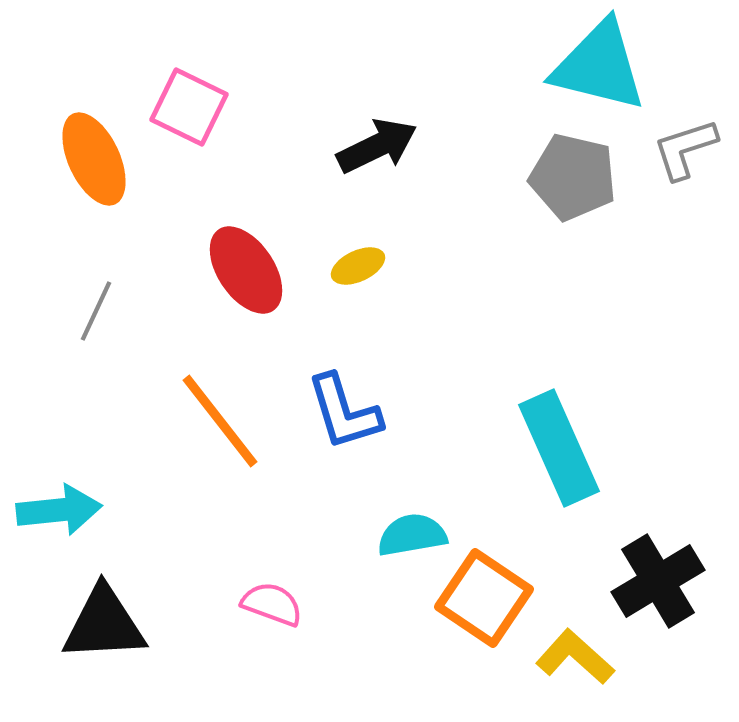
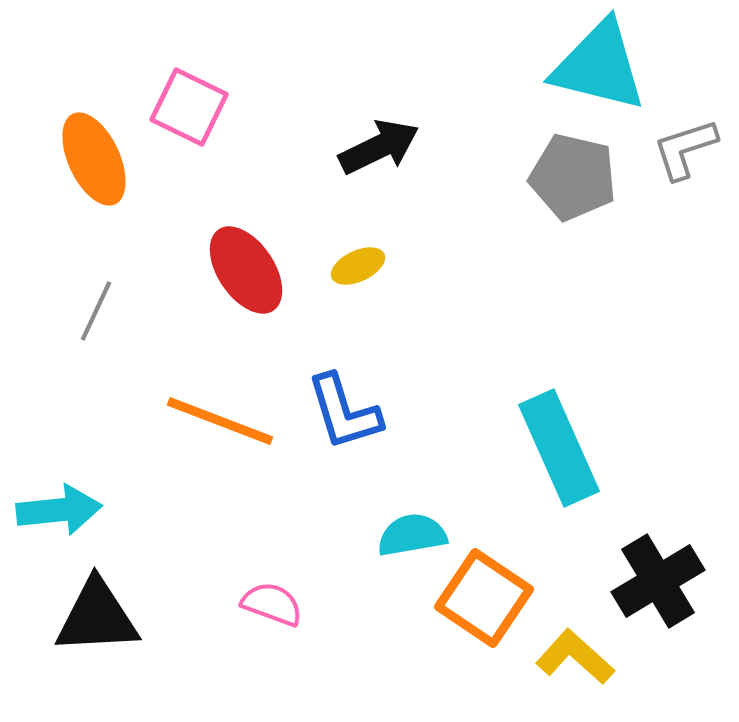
black arrow: moved 2 px right, 1 px down
orange line: rotated 31 degrees counterclockwise
black triangle: moved 7 px left, 7 px up
